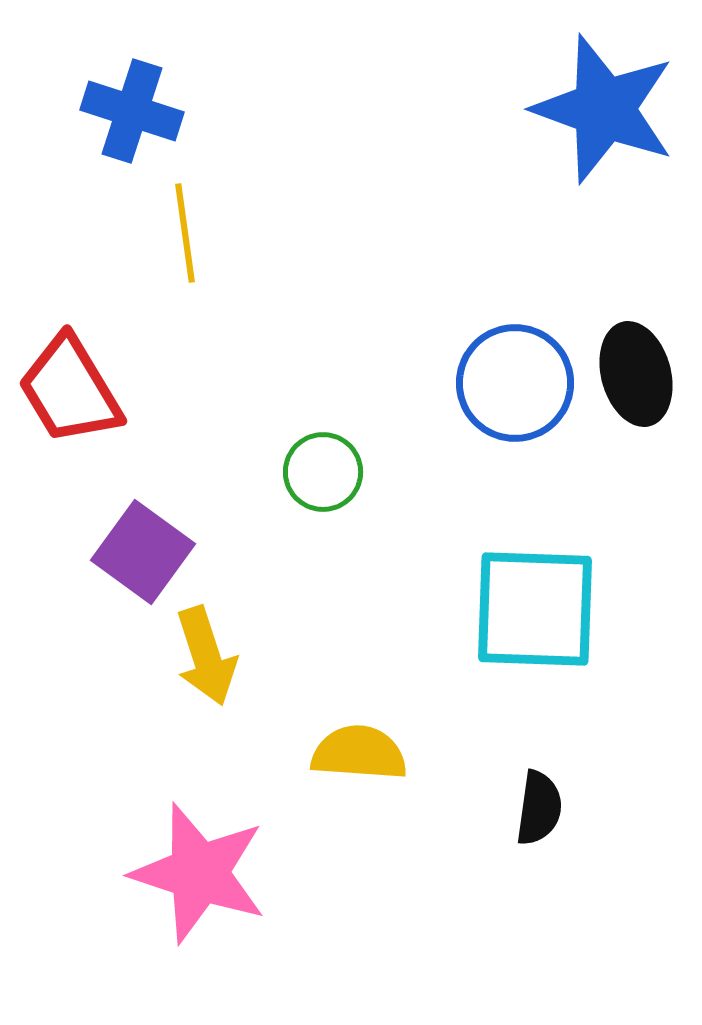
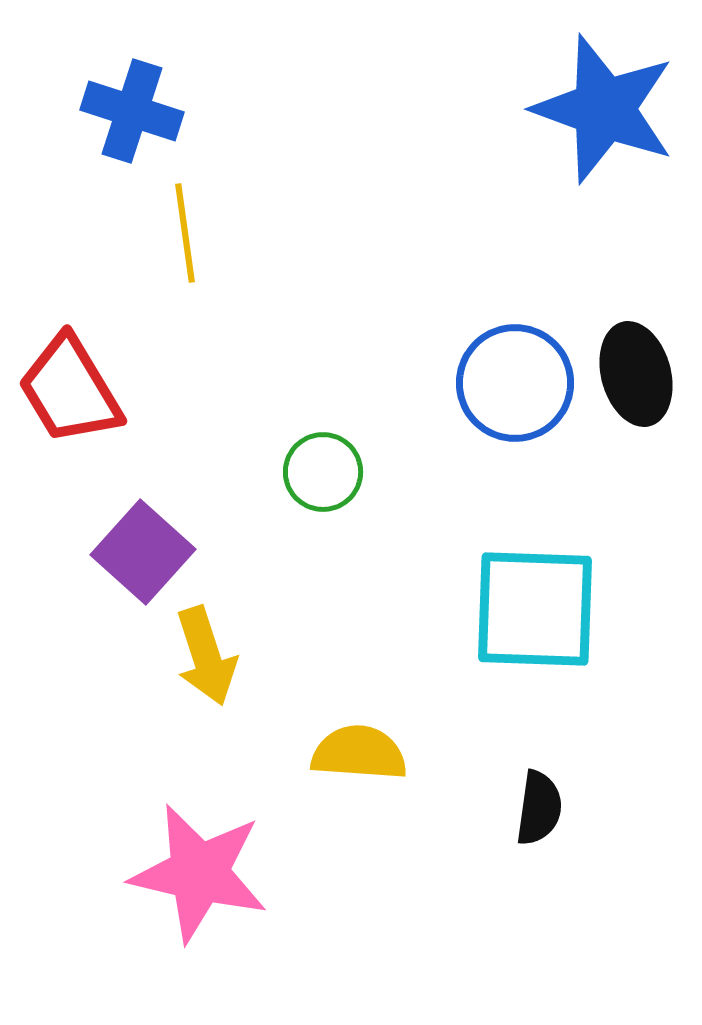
purple square: rotated 6 degrees clockwise
pink star: rotated 5 degrees counterclockwise
